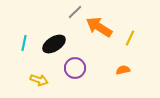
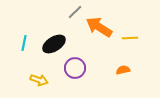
yellow line: rotated 63 degrees clockwise
